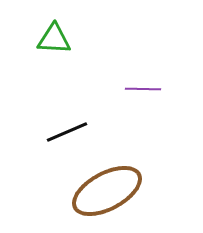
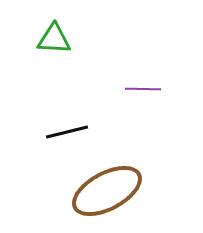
black line: rotated 9 degrees clockwise
